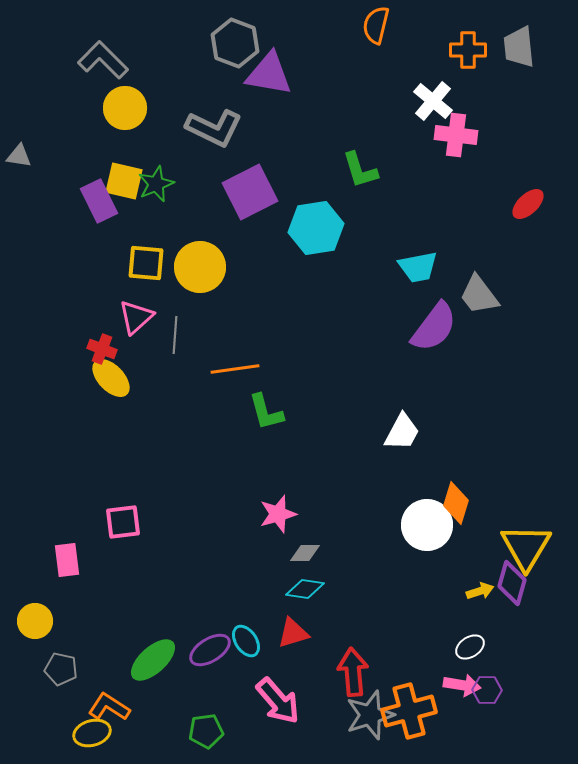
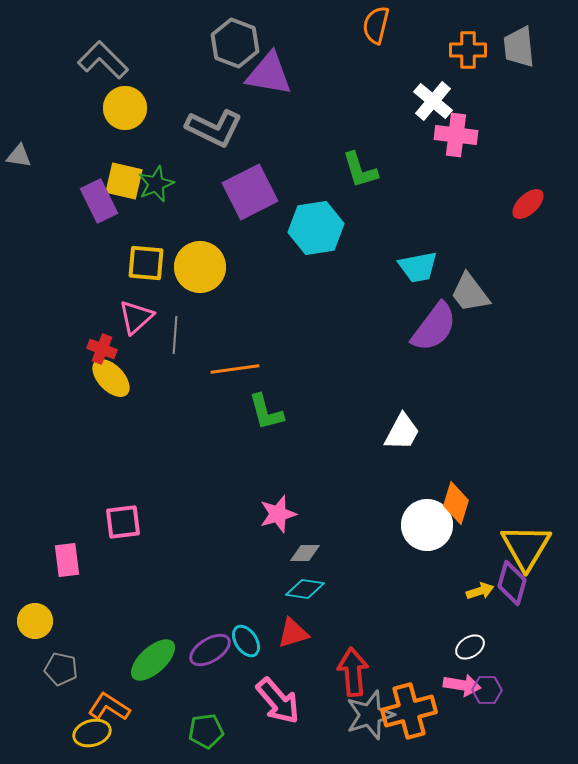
gray trapezoid at (479, 295): moved 9 px left, 2 px up
